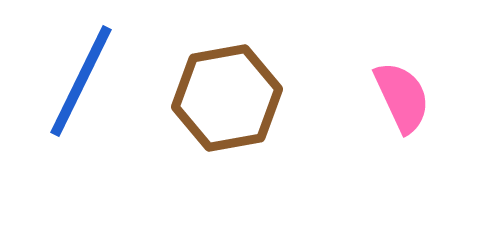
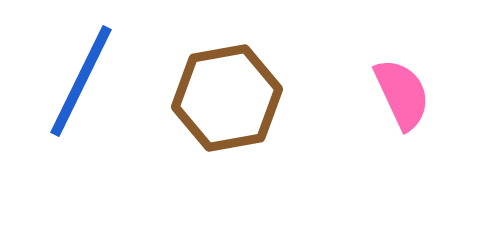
pink semicircle: moved 3 px up
